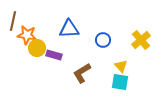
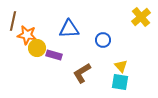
yellow cross: moved 23 px up
